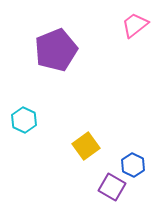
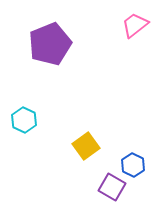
purple pentagon: moved 6 px left, 6 px up
